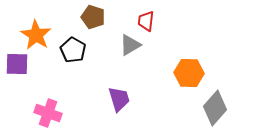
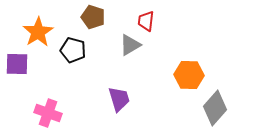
orange star: moved 2 px right, 3 px up; rotated 8 degrees clockwise
black pentagon: rotated 15 degrees counterclockwise
orange hexagon: moved 2 px down
